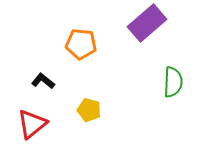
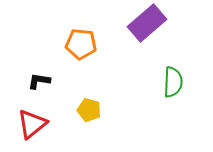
black L-shape: moved 4 px left; rotated 30 degrees counterclockwise
